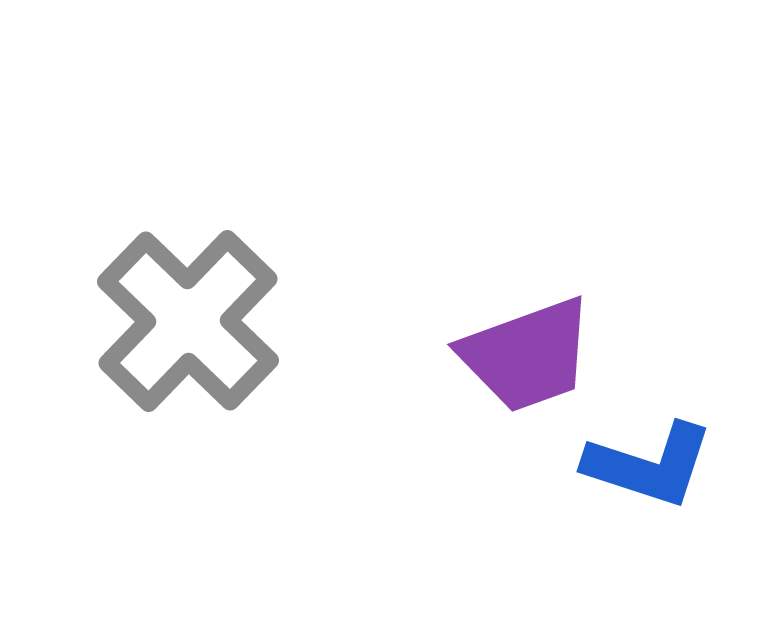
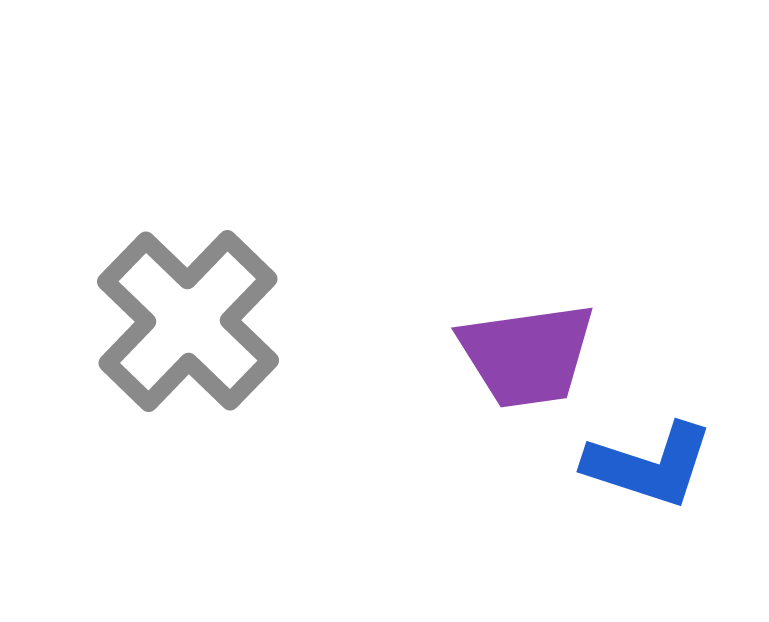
purple trapezoid: rotated 12 degrees clockwise
